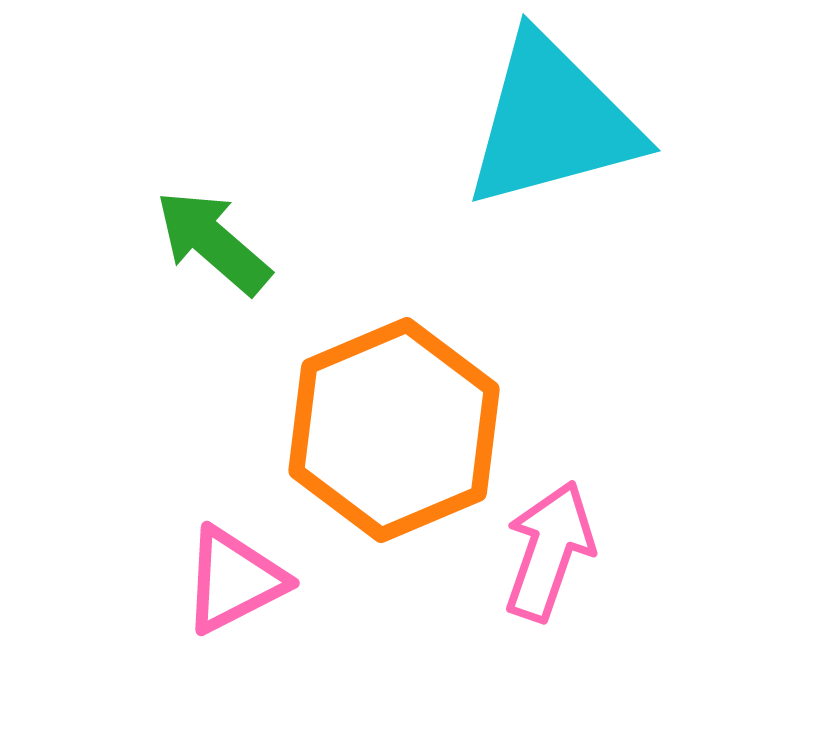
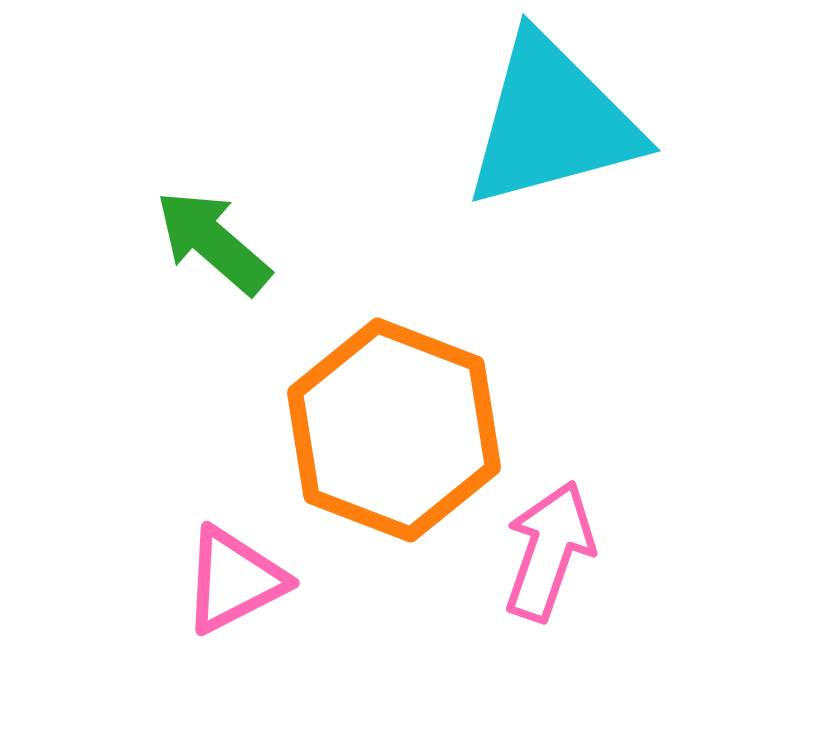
orange hexagon: rotated 16 degrees counterclockwise
